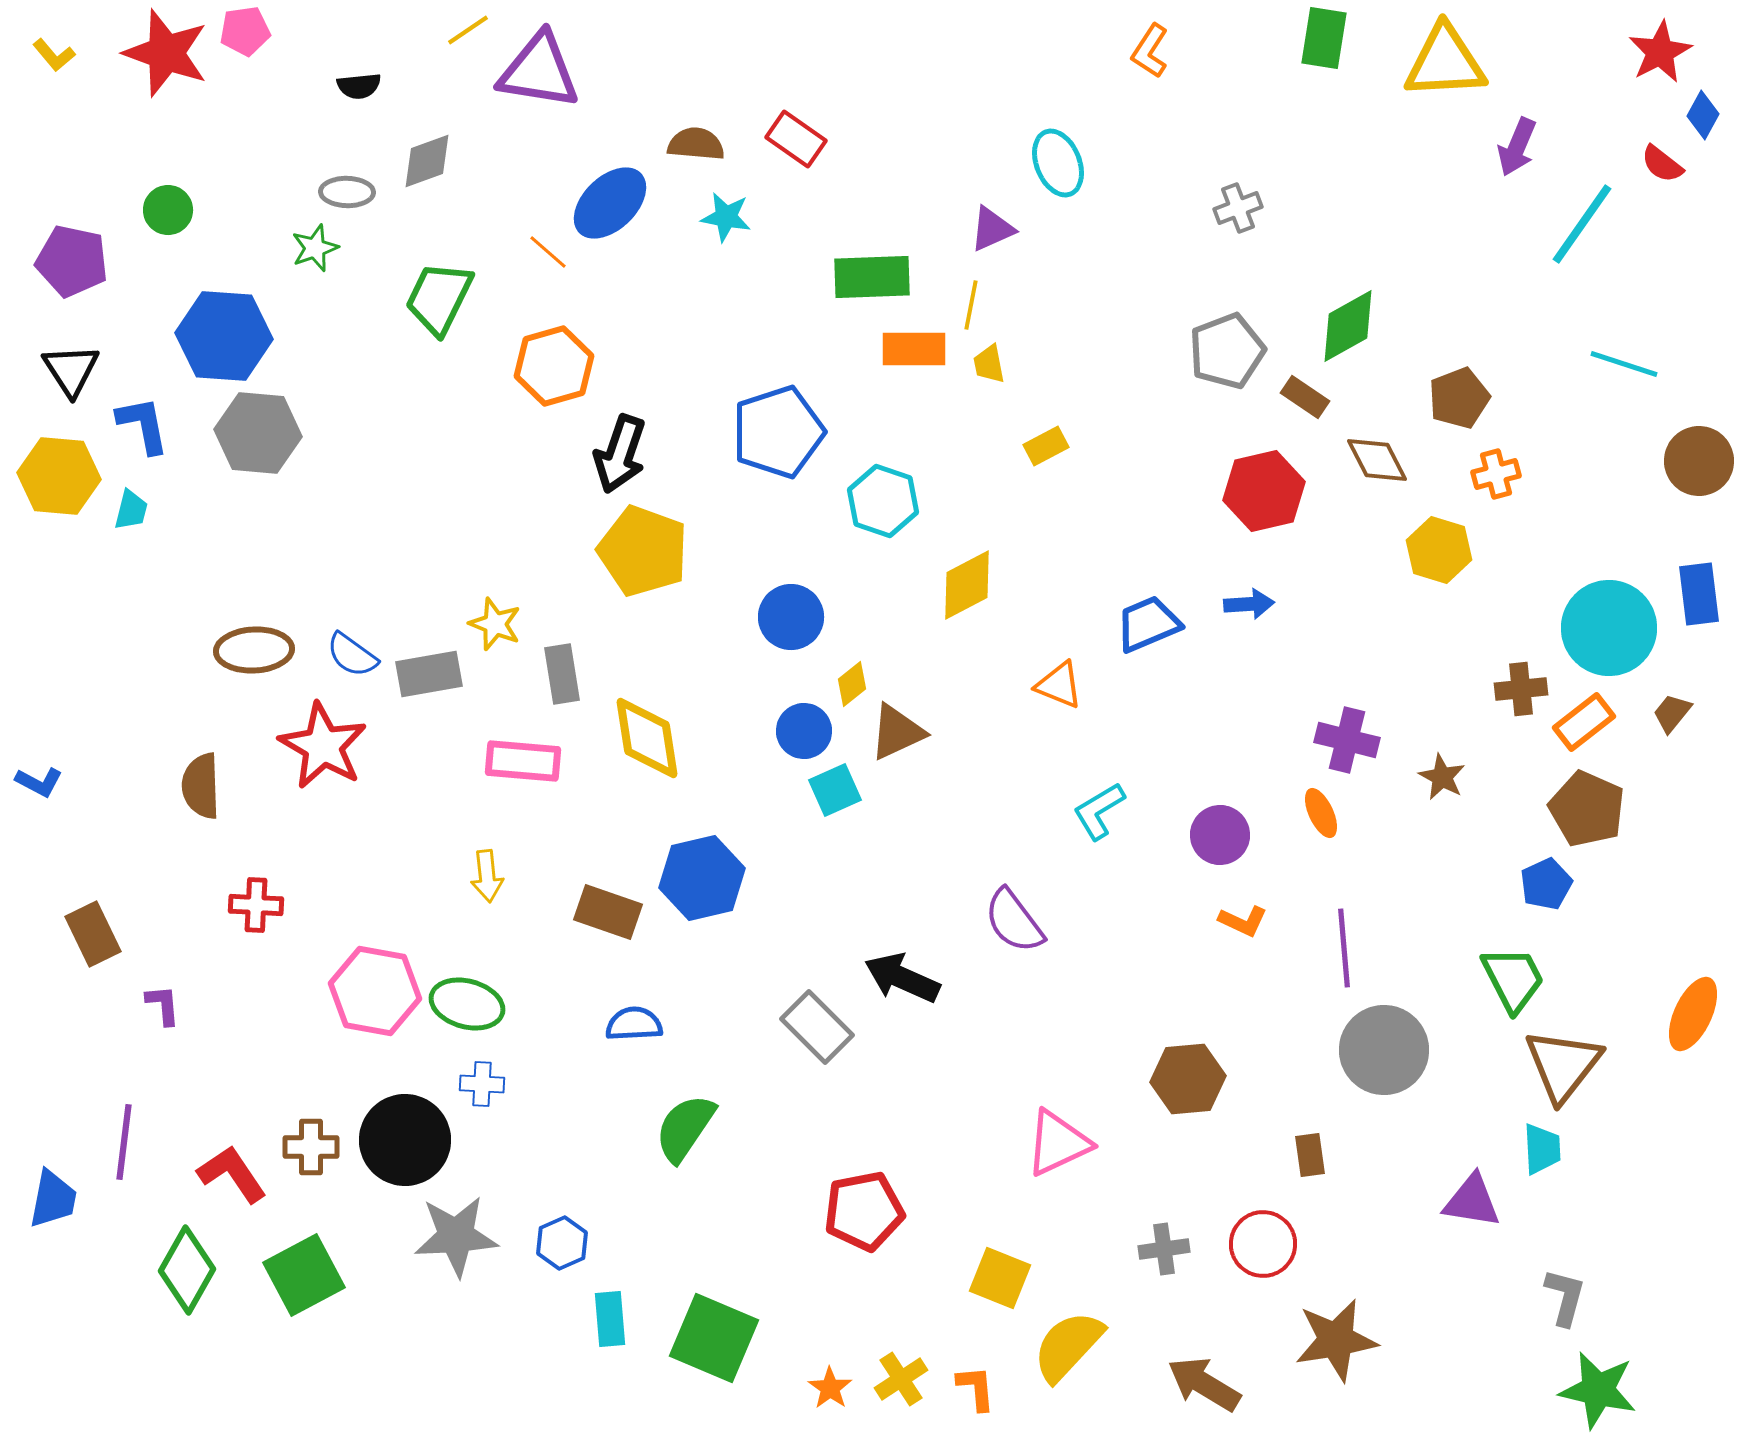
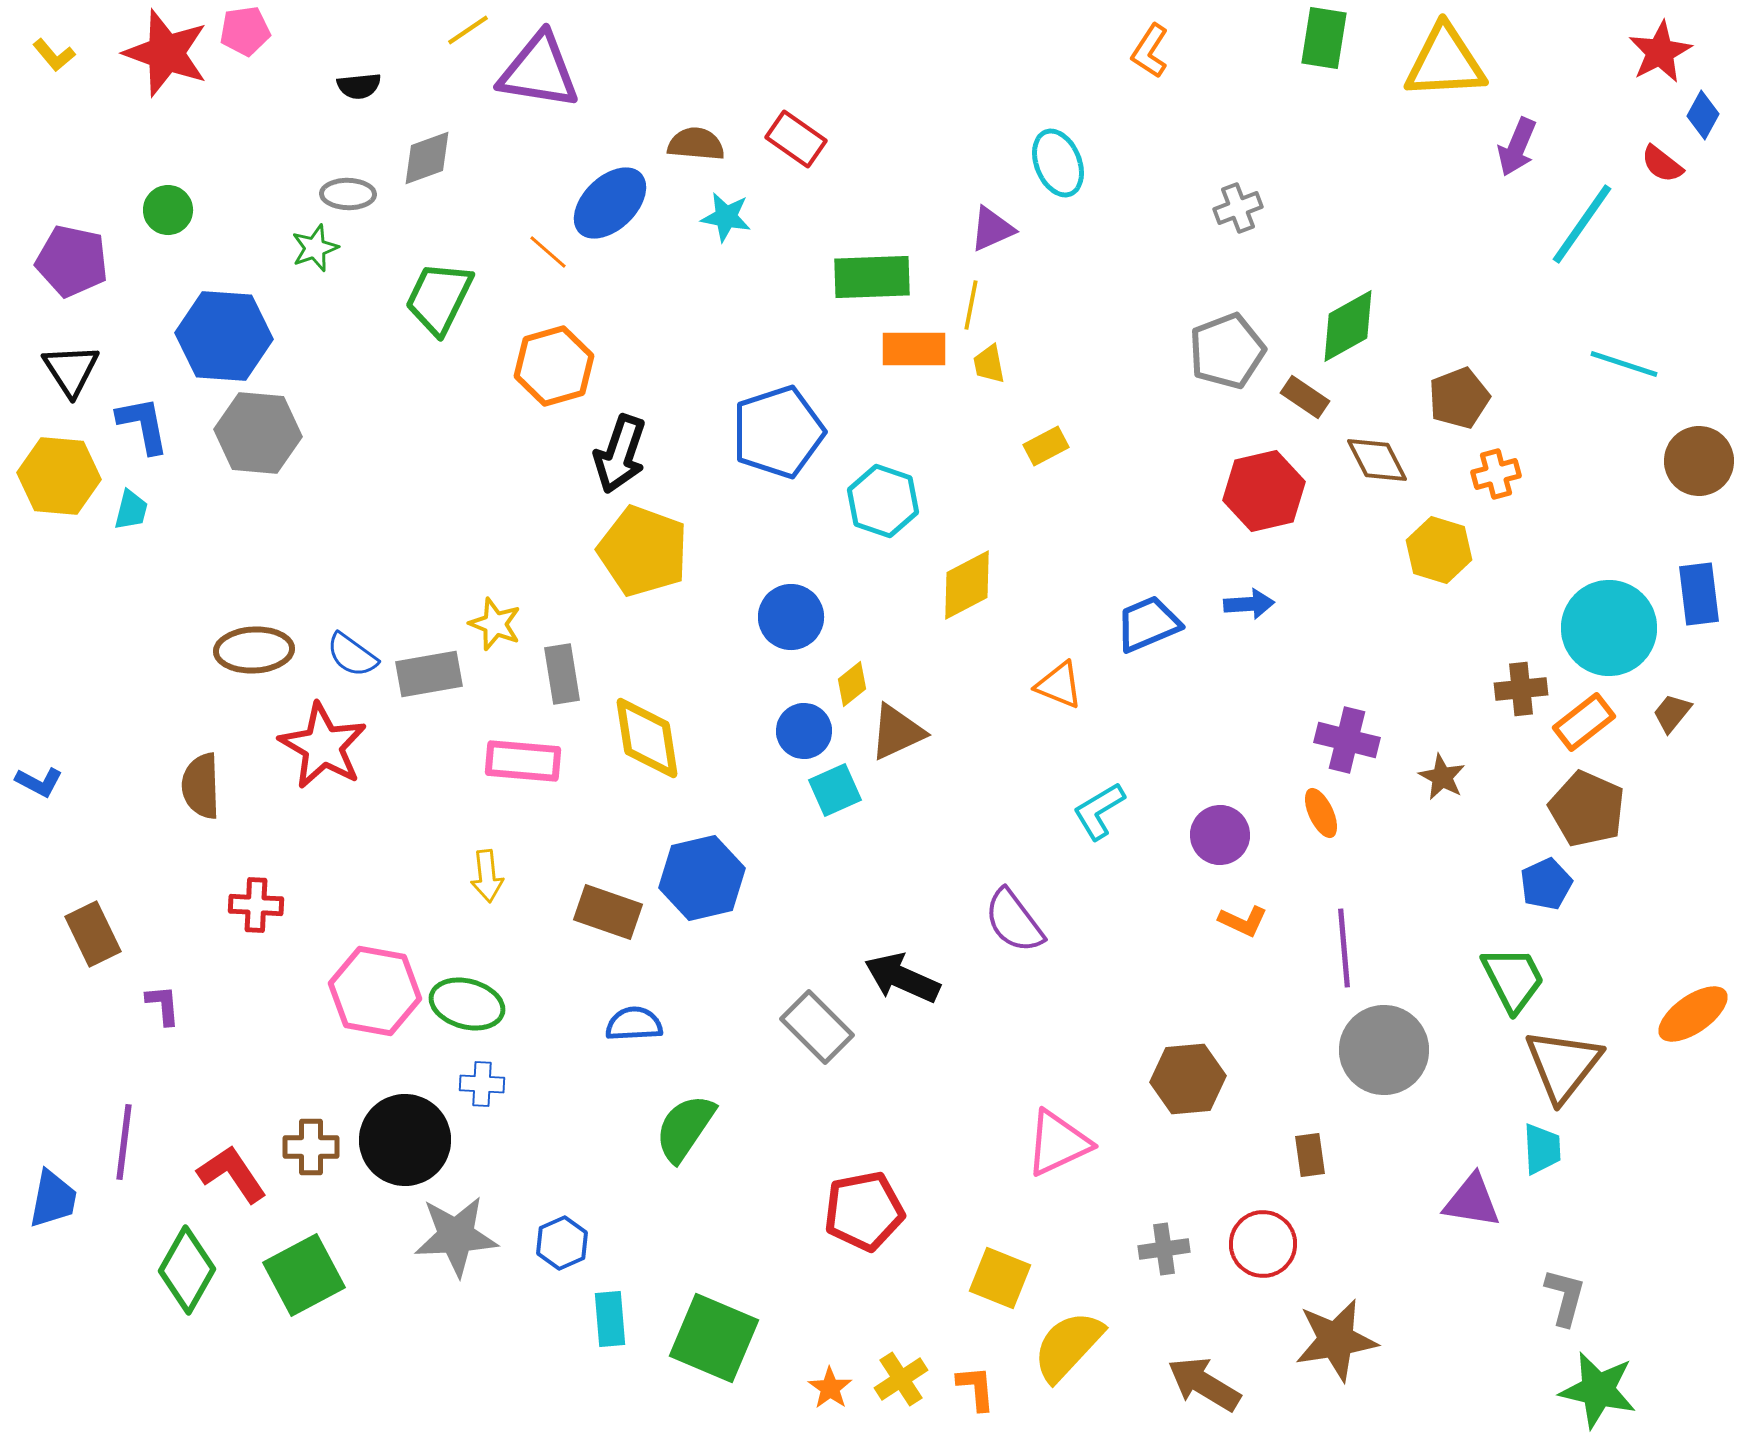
gray diamond at (427, 161): moved 3 px up
gray ellipse at (347, 192): moved 1 px right, 2 px down
orange ellipse at (1693, 1014): rotated 30 degrees clockwise
